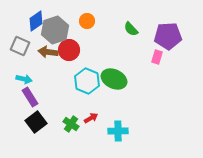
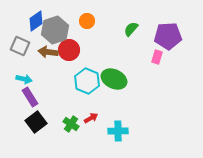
green semicircle: rotated 84 degrees clockwise
